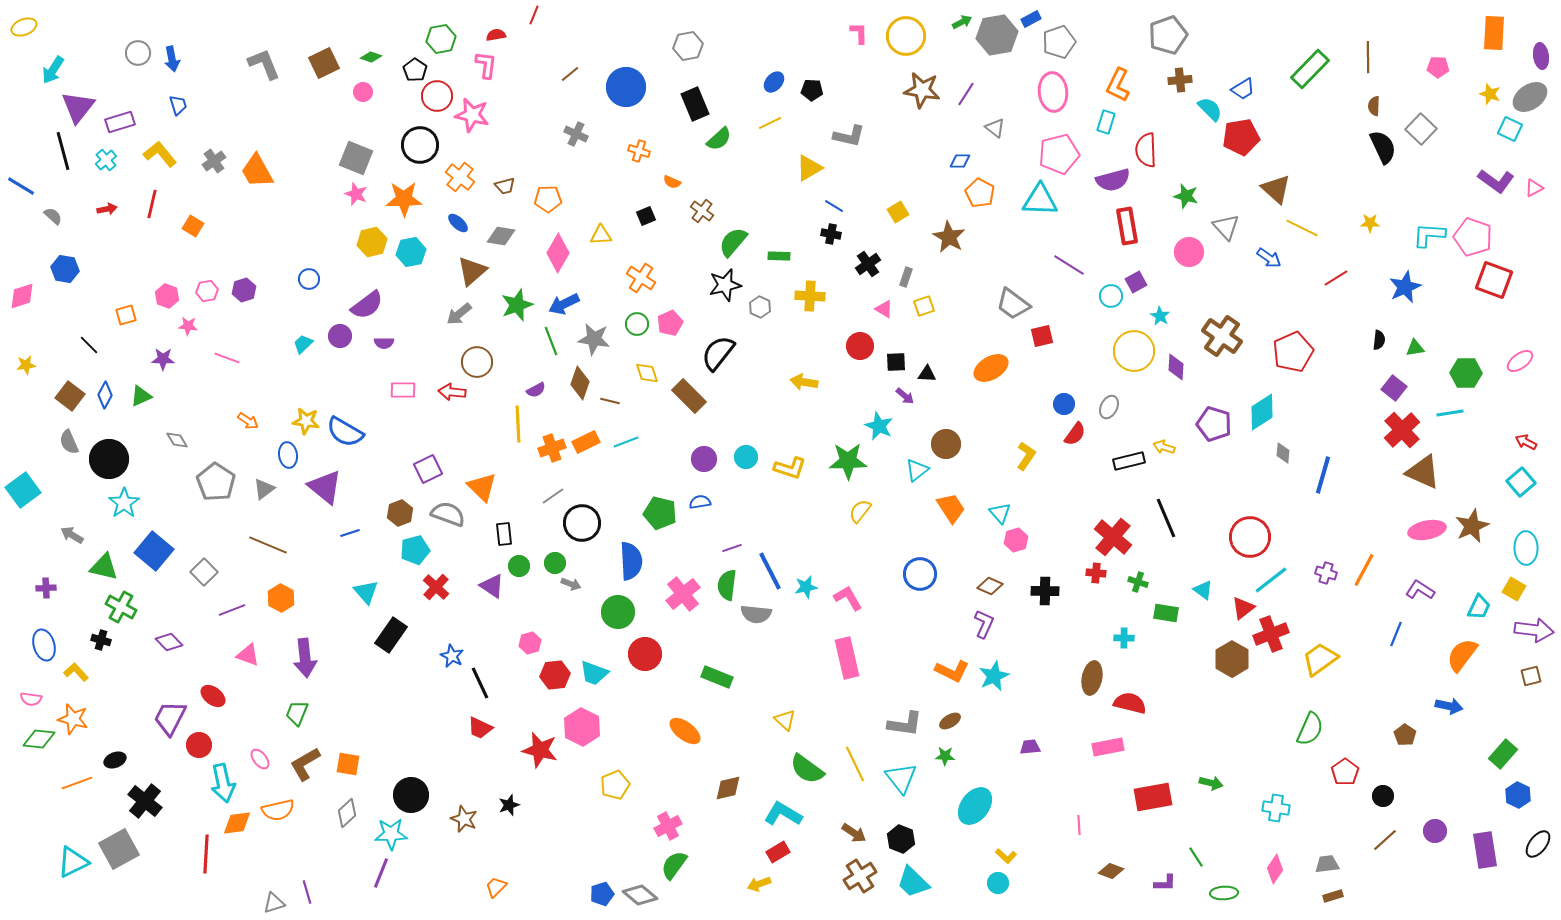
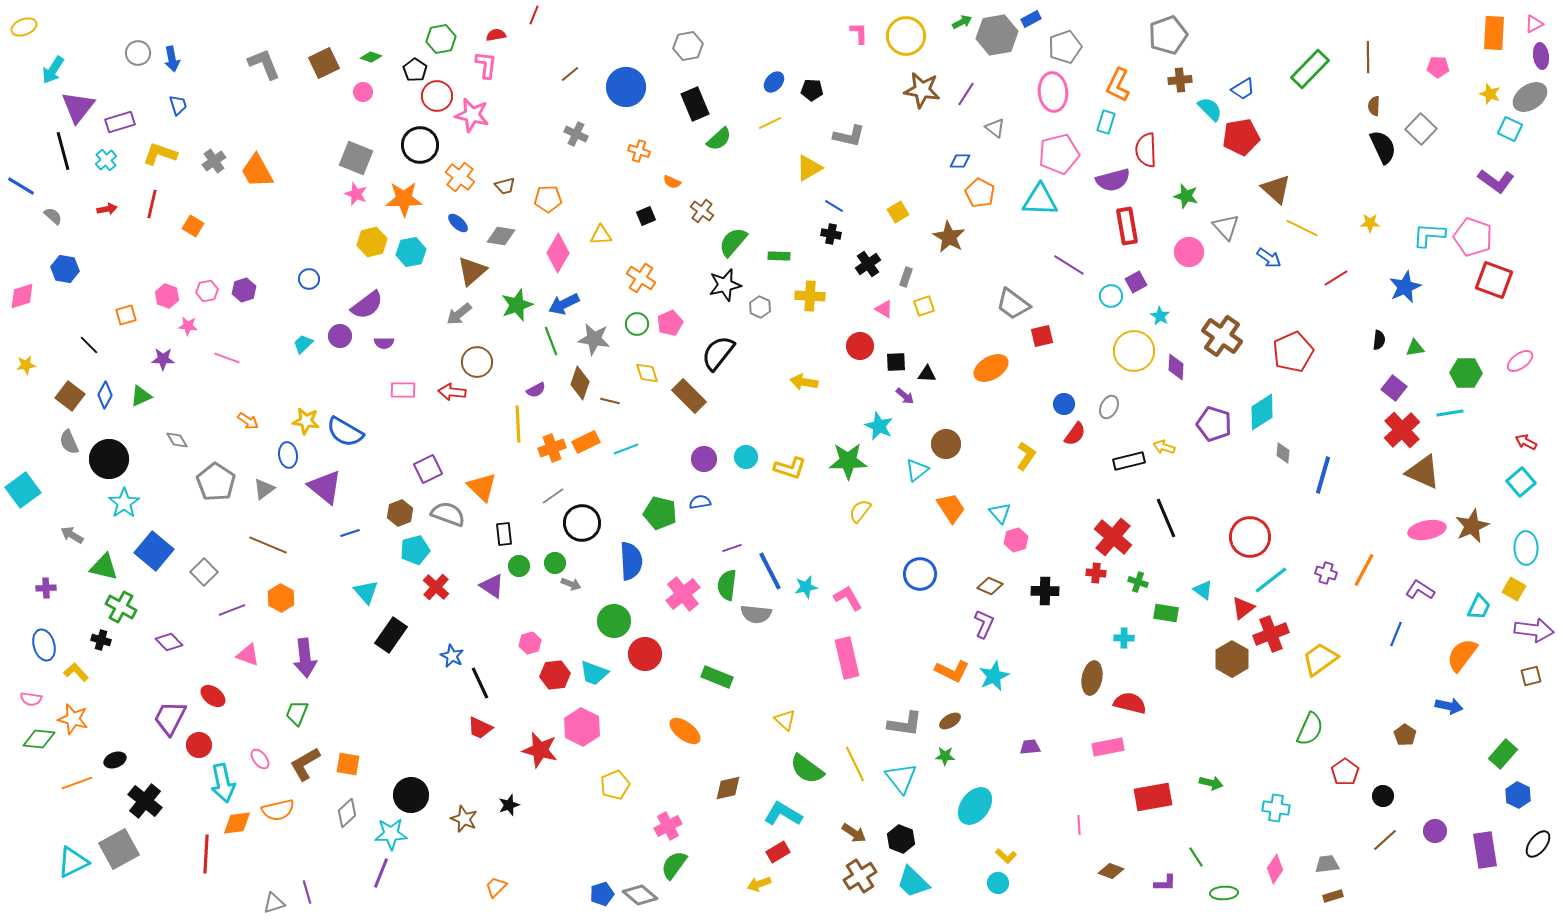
gray pentagon at (1059, 42): moved 6 px right, 5 px down
yellow L-shape at (160, 154): rotated 32 degrees counterclockwise
pink triangle at (1534, 188): moved 164 px up
cyan line at (626, 442): moved 7 px down
green circle at (618, 612): moved 4 px left, 9 px down
